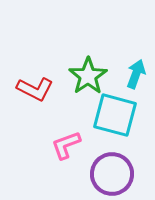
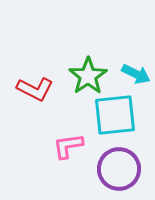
cyan arrow: rotated 96 degrees clockwise
cyan square: rotated 21 degrees counterclockwise
pink L-shape: moved 2 px right, 1 px down; rotated 12 degrees clockwise
purple circle: moved 7 px right, 5 px up
